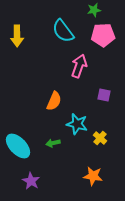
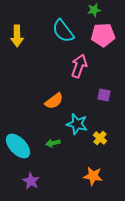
orange semicircle: rotated 30 degrees clockwise
